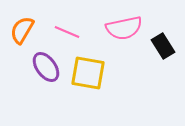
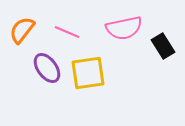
orange semicircle: rotated 8 degrees clockwise
purple ellipse: moved 1 px right, 1 px down
yellow square: rotated 18 degrees counterclockwise
